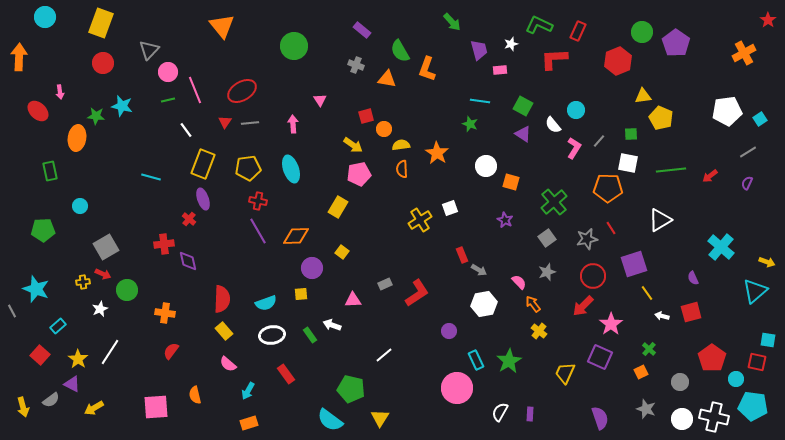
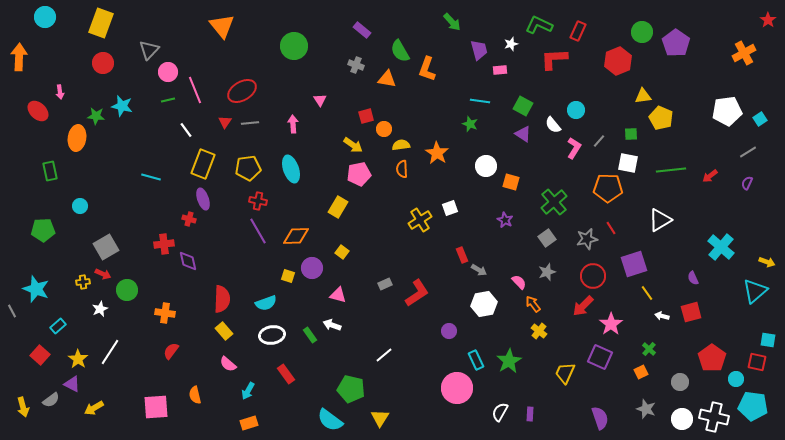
red cross at (189, 219): rotated 24 degrees counterclockwise
yellow square at (301, 294): moved 13 px left, 18 px up; rotated 24 degrees clockwise
pink triangle at (353, 300): moved 15 px left, 5 px up; rotated 18 degrees clockwise
